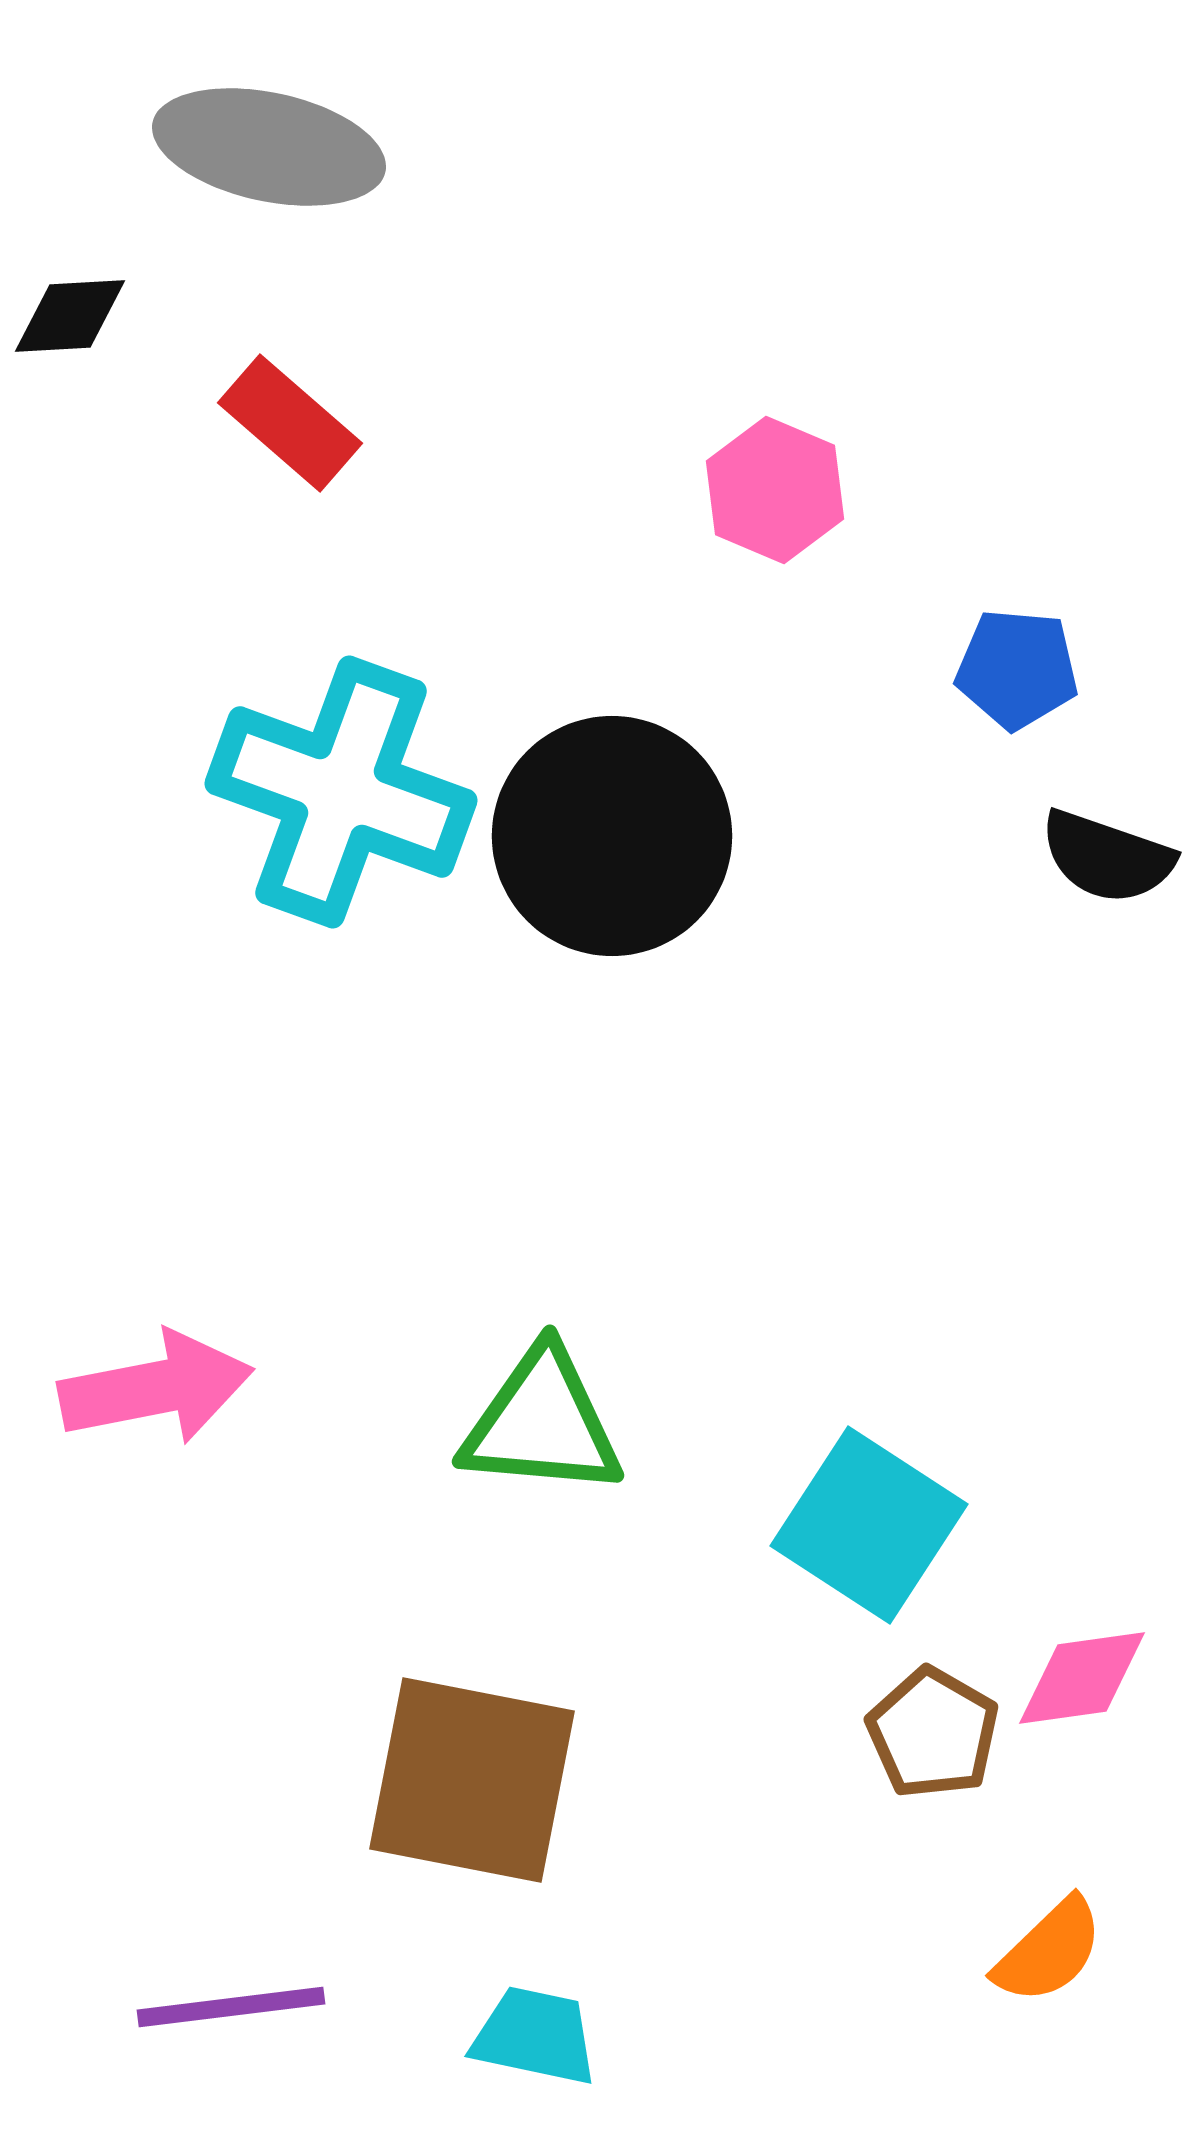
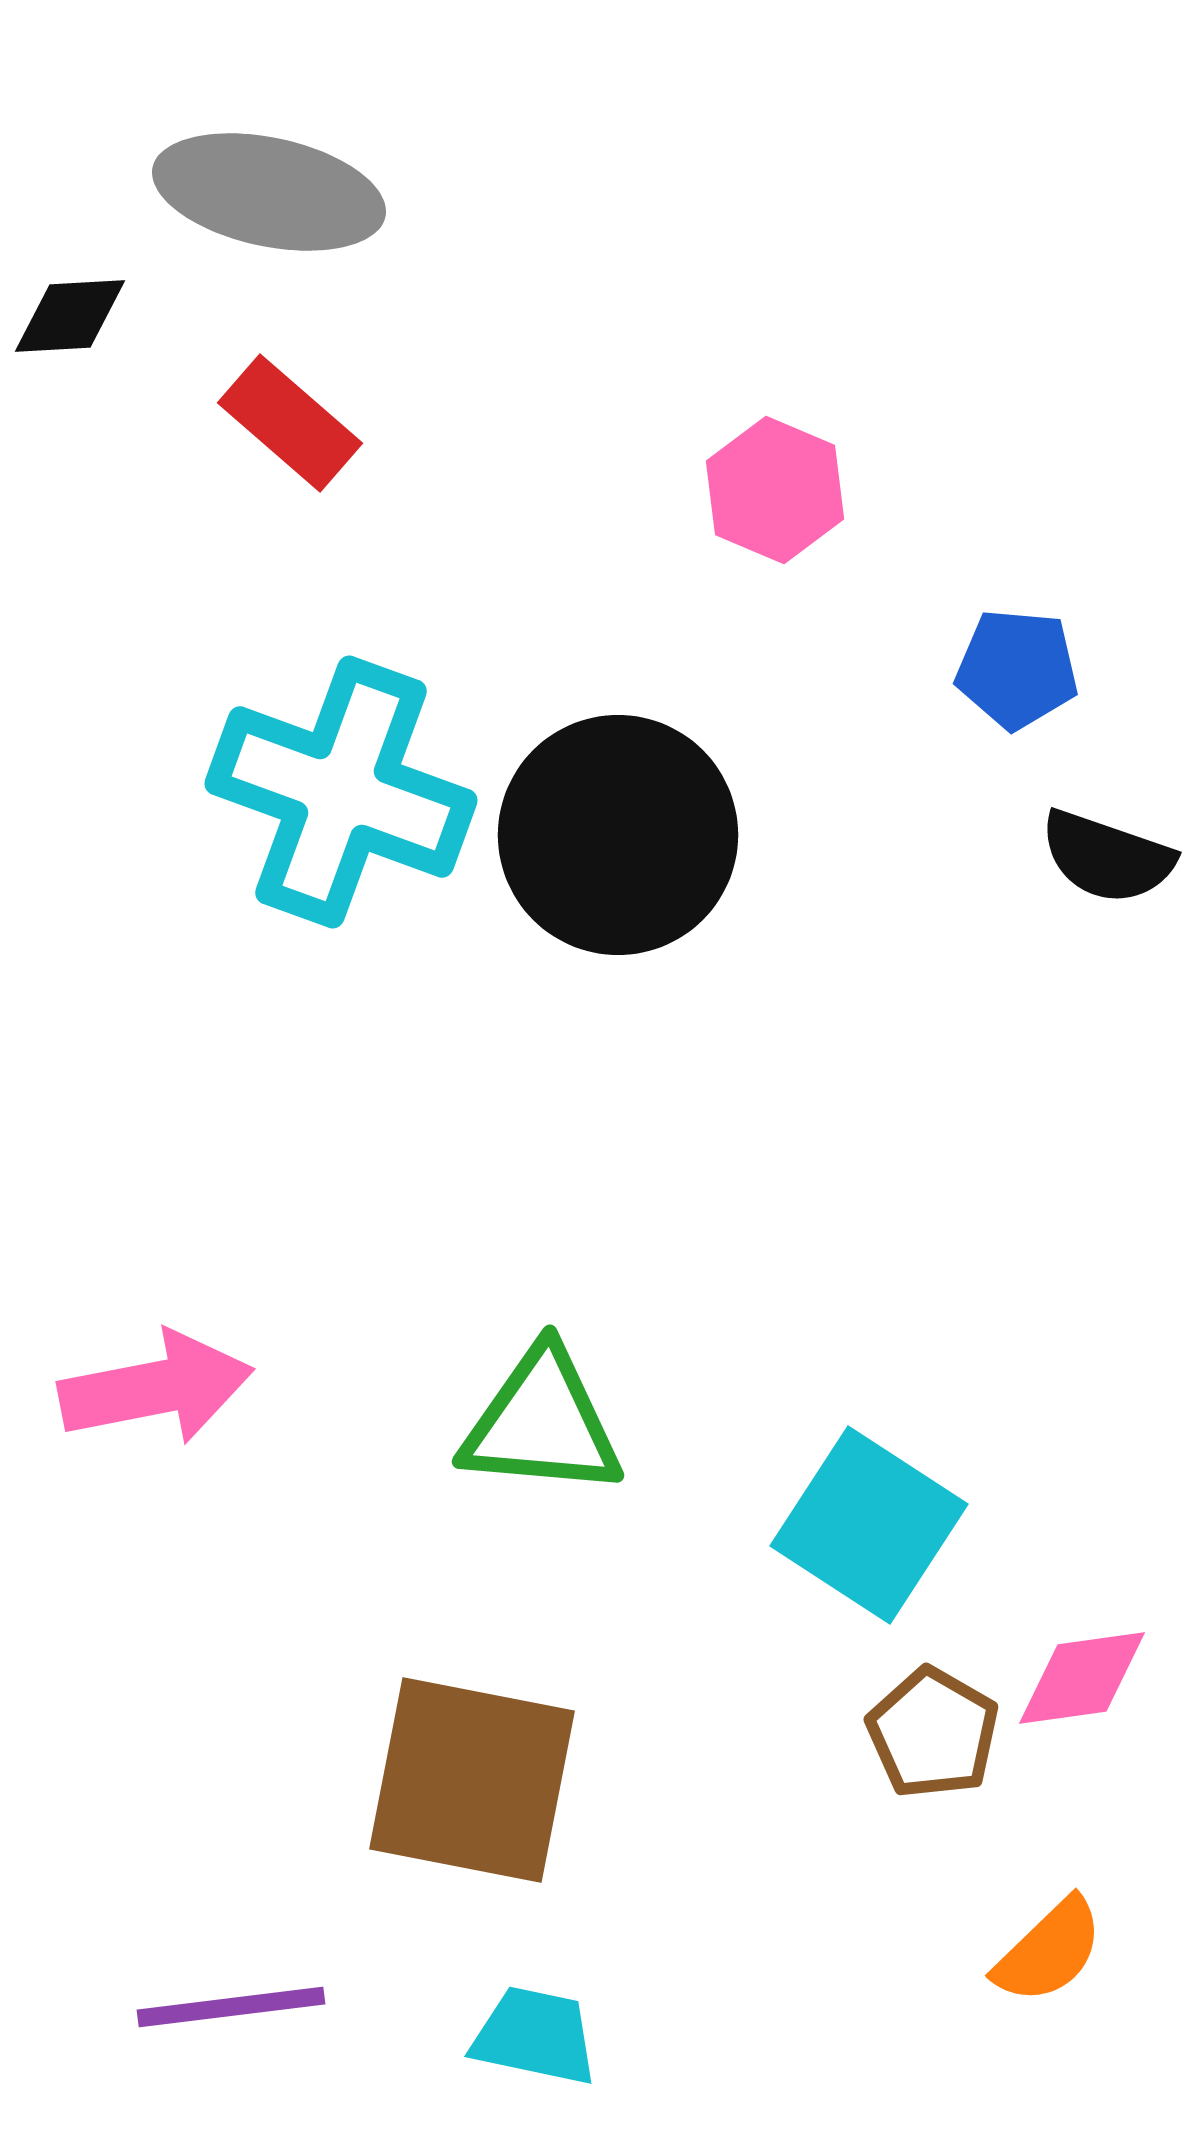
gray ellipse: moved 45 px down
black circle: moved 6 px right, 1 px up
